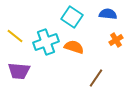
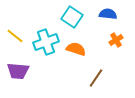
orange semicircle: moved 2 px right, 2 px down
purple trapezoid: moved 1 px left
